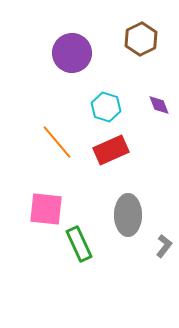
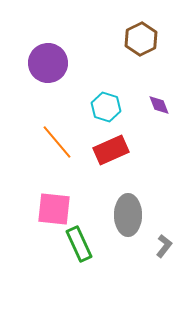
purple circle: moved 24 px left, 10 px down
pink square: moved 8 px right
